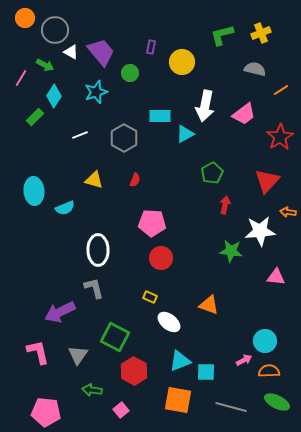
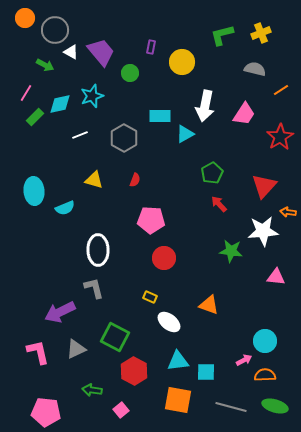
pink line at (21, 78): moved 5 px right, 15 px down
cyan star at (96, 92): moved 4 px left, 4 px down
cyan diamond at (54, 96): moved 6 px right, 8 px down; rotated 45 degrees clockwise
pink trapezoid at (244, 114): rotated 20 degrees counterclockwise
red triangle at (267, 181): moved 3 px left, 5 px down
red arrow at (225, 205): moved 6 px left, 1 px up; rotated 54 degrees counterclockwise
pink pentagon at (152, 223): moved 1 px left, 3 px up
white star at (260, 231): moved 3 px right
red circle at (161, 258): moved 3 px right
gray triangle at (78, 355): moved 2 px left, 6 px up; rotated 30 degrees clockwise
cyan triangle at (180, 361): moved 2 px left; rotated 15 degrees clockwise
orange semicircle at (269, 371): moved 4 px left, 4 px down
green ellipse at (277, 402): moved 2 px left, 4 px down; rotated 10 degrees counterclockwise
